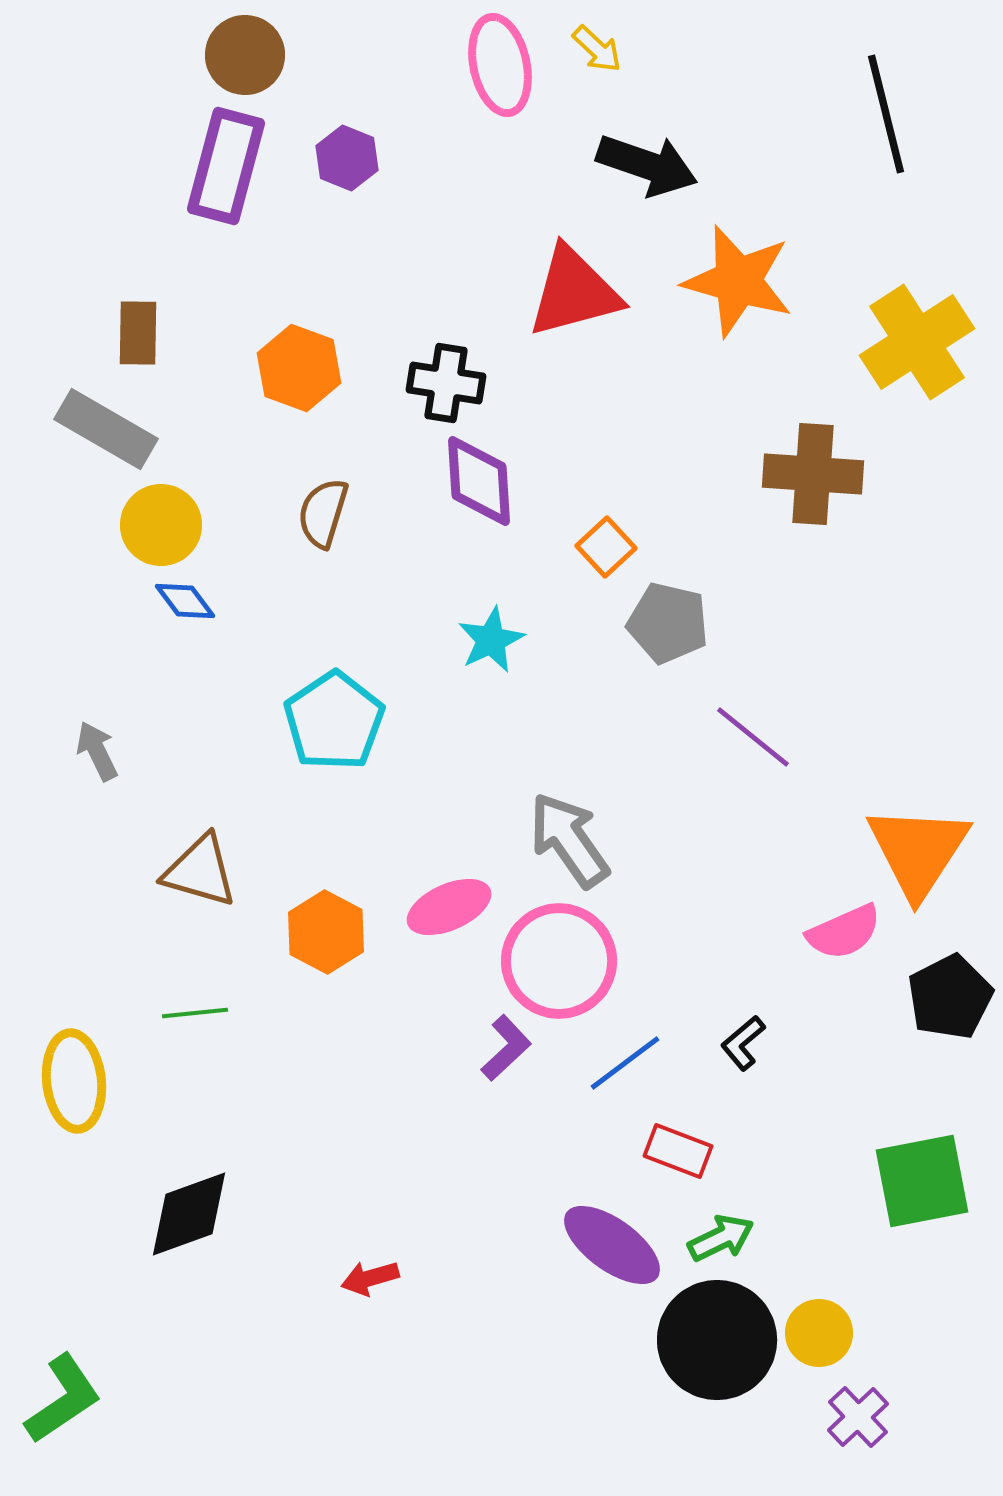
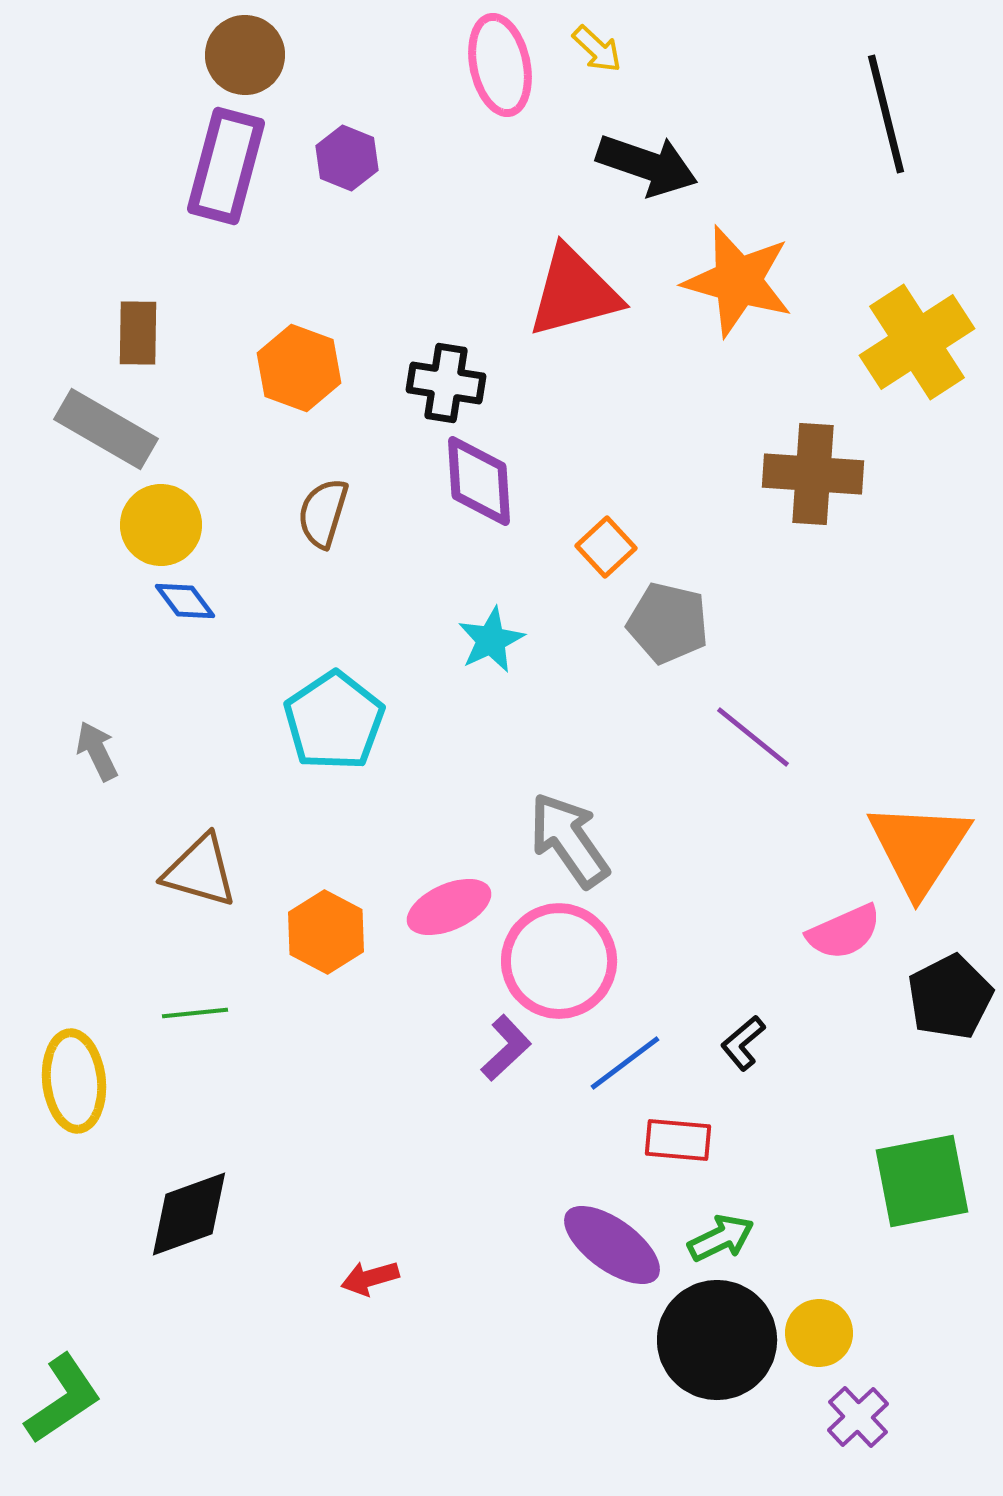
orange triangle at (918, 851): moved 1 px right, 3 px up
red rectangle at (678, 1151): moved 11 px up; rotated 16 degrees counterclockwise
